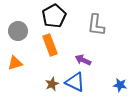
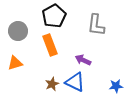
blue star: moved 4 px left, 1 px down; rotated 16 degrees counterclockwise
